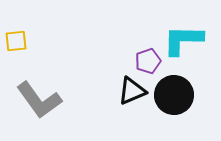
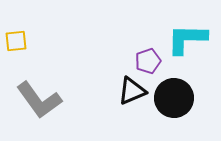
cyan L-shape: moved 4 px right, 1 px up
black circle: moved 3 px down
